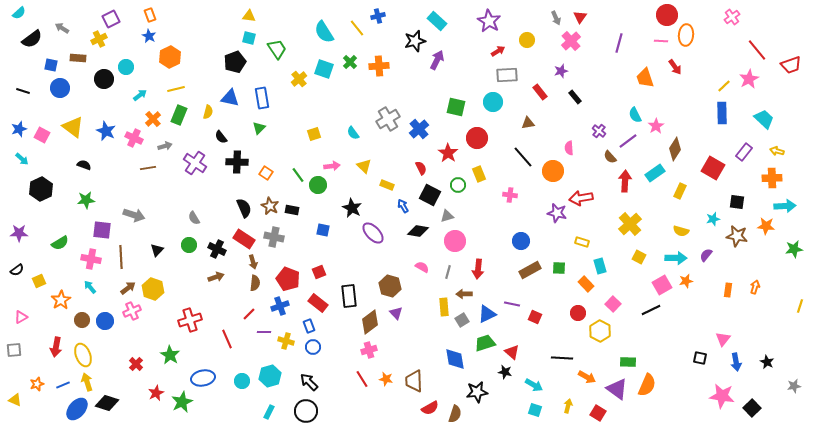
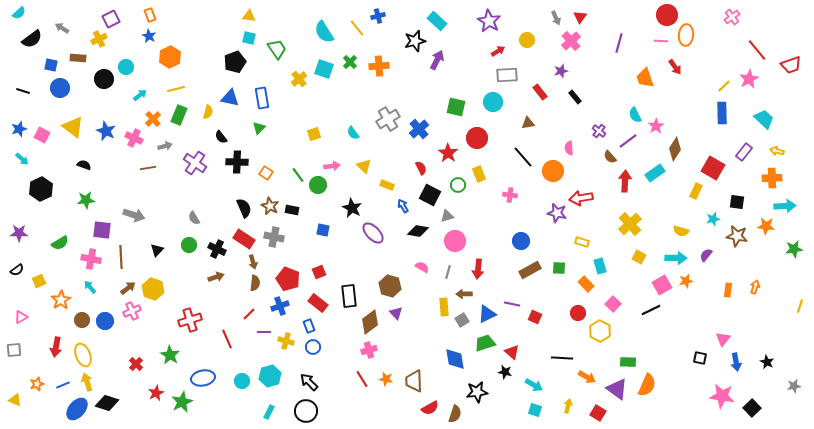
yellow rectangle at (680, 191): moved 16 px right
